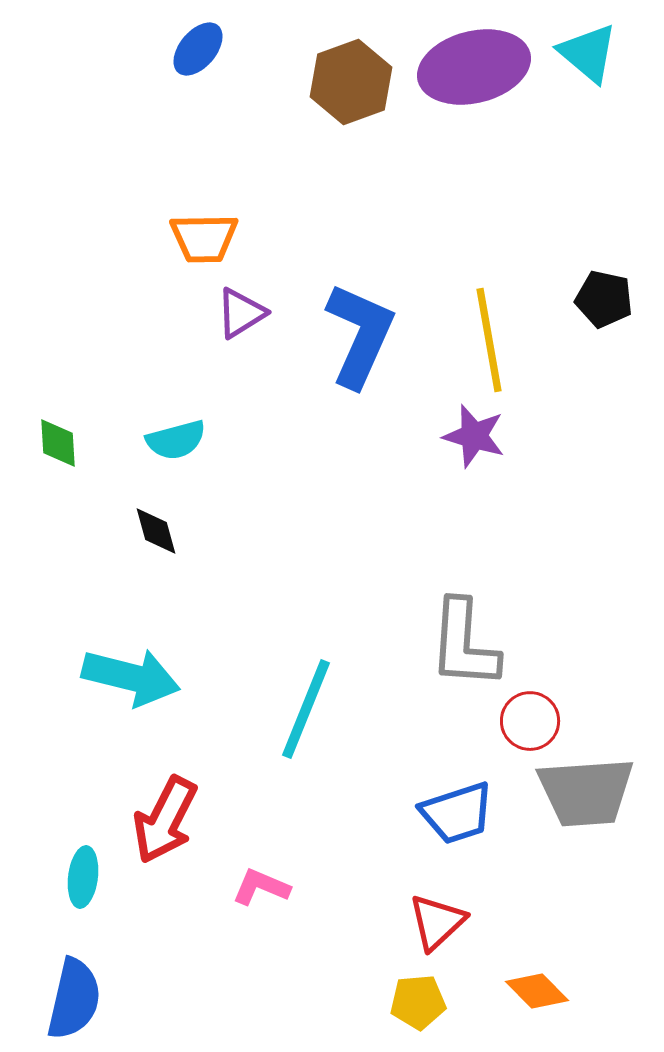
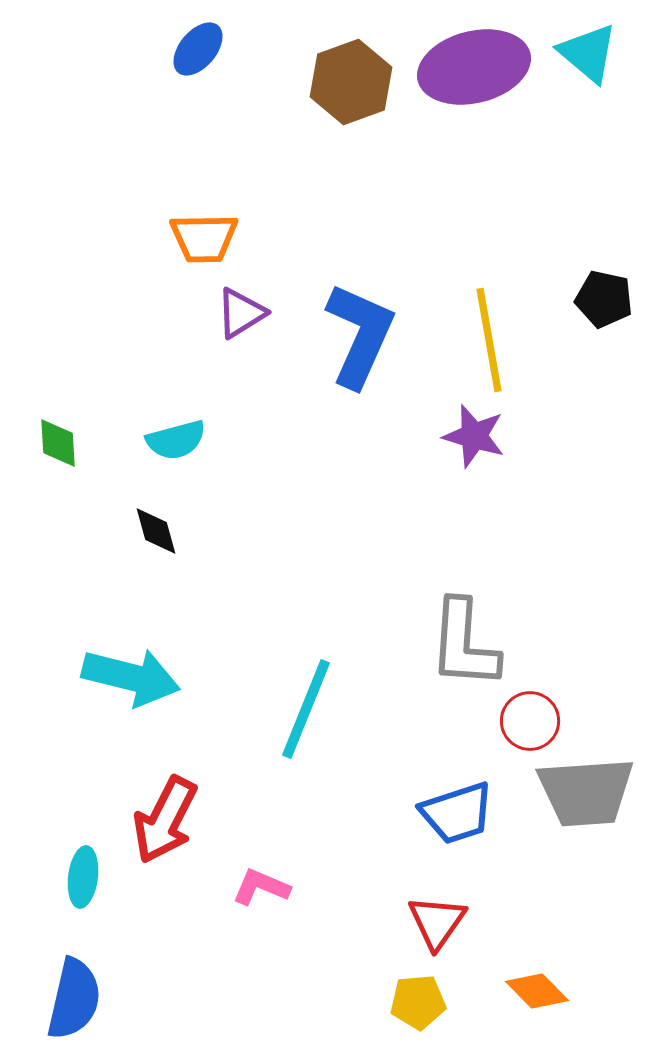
red triangle: rotated 12 degrees counterclockwise
